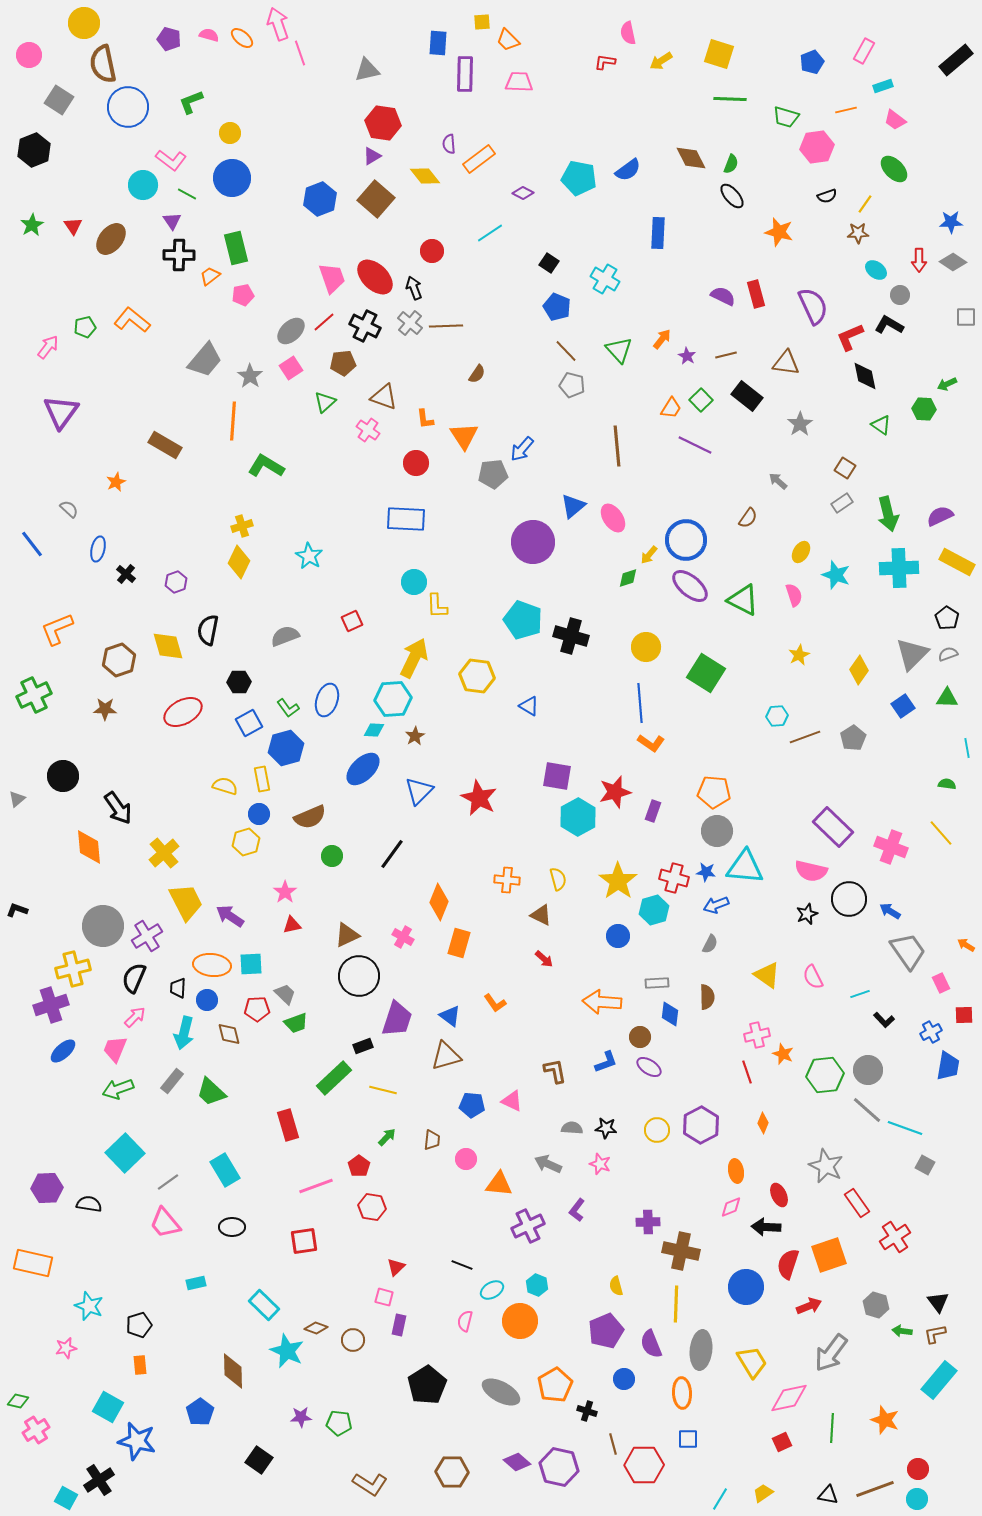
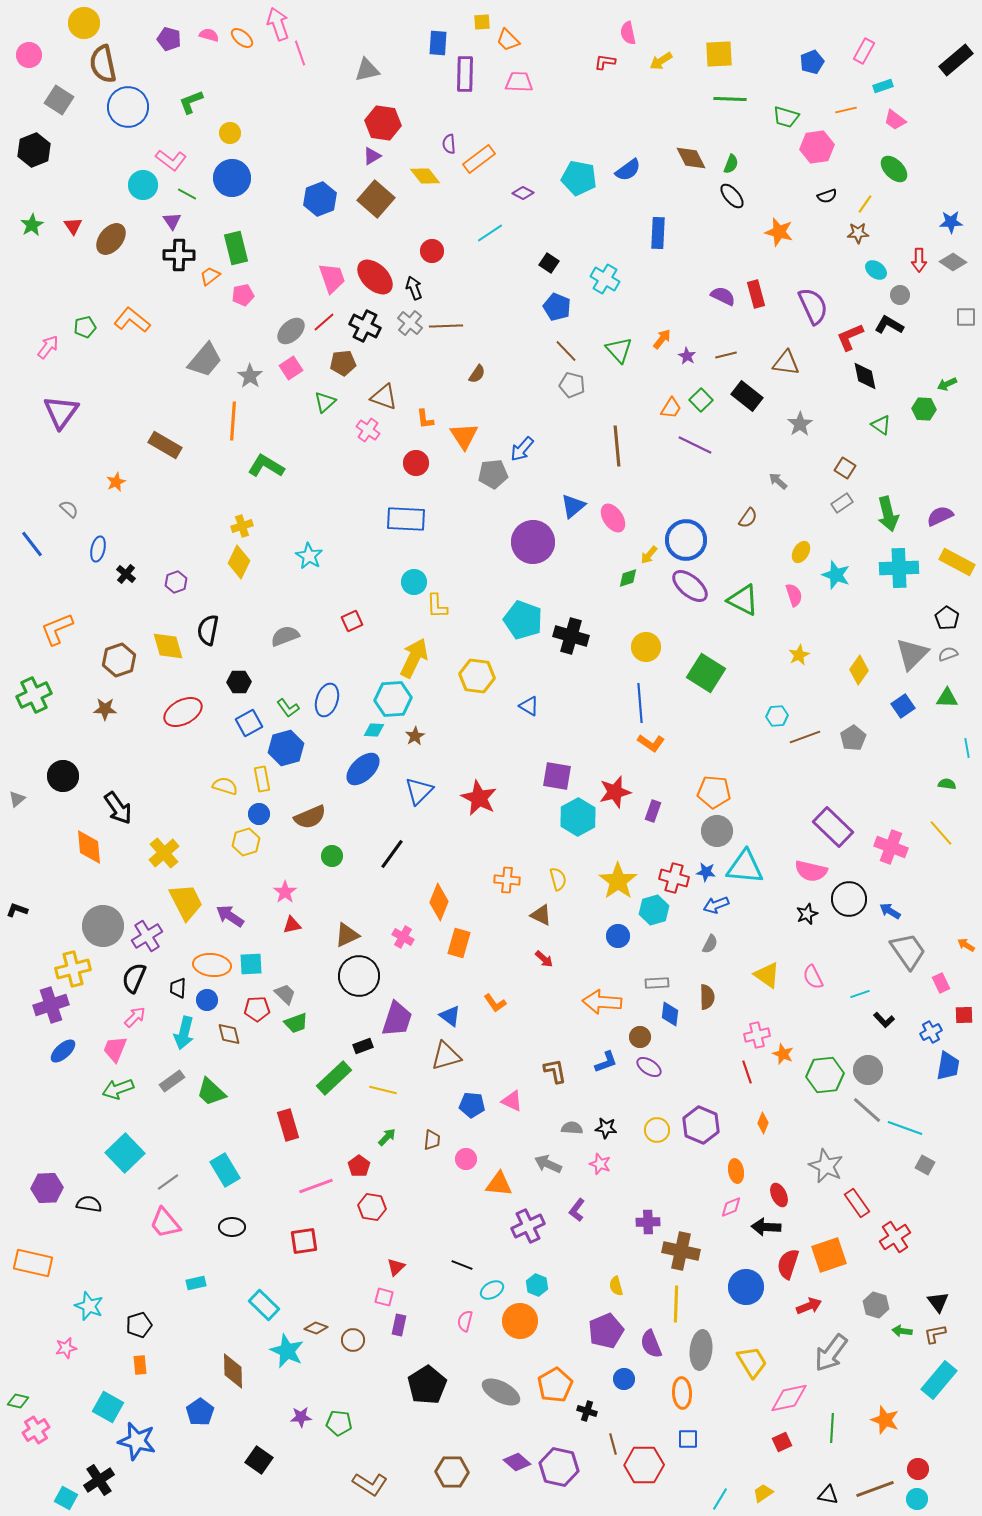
yellow square at (719, 54): rotated 20 degrees counterclockwise
gray rectangle at (172, 1081): rotated 15 degrees clockwise
purple hexagon at (701, 1125): rotated 9 degrees counterclockwise
